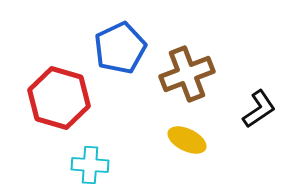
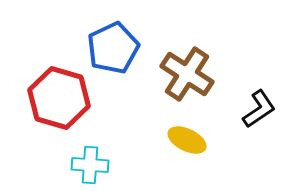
blue pentagon: moved 7 px left
brown cross: rotated 36 degrees counterclockwise
